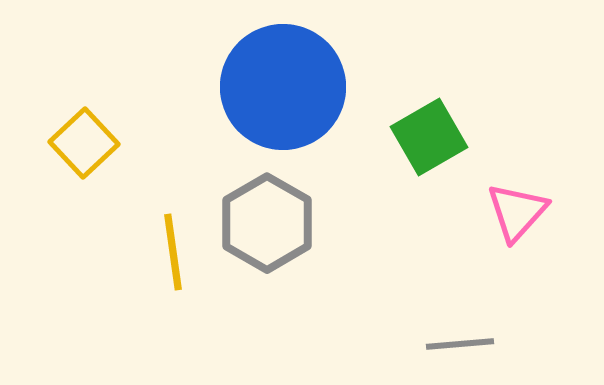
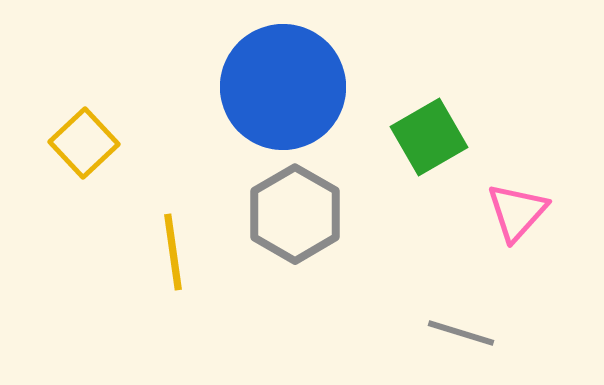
gray hexagon: moved 28 px right, 9 px up
gray line: moved 1 px right, 11 px up; rotated 22 degrees clockwise
